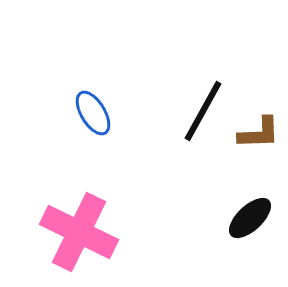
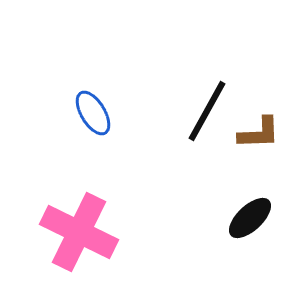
black line: moved 4 px right
